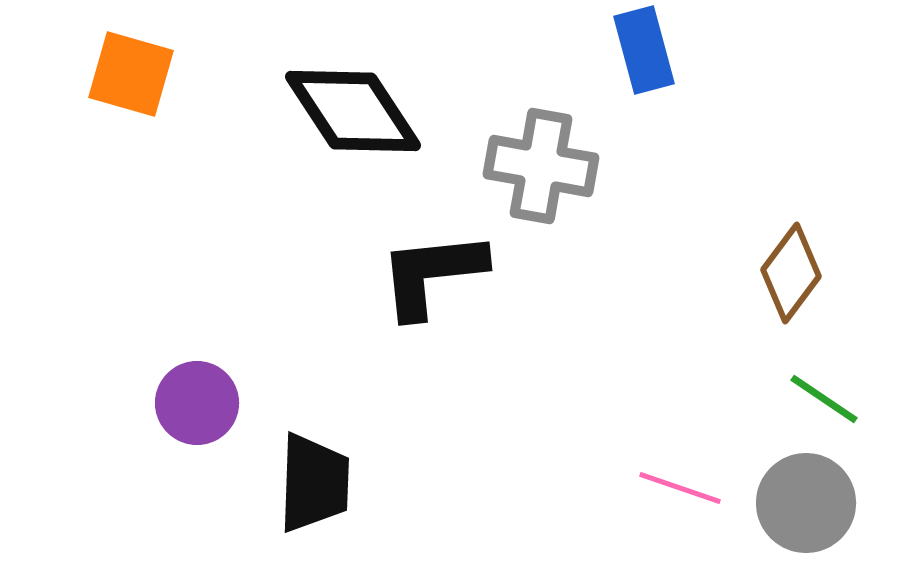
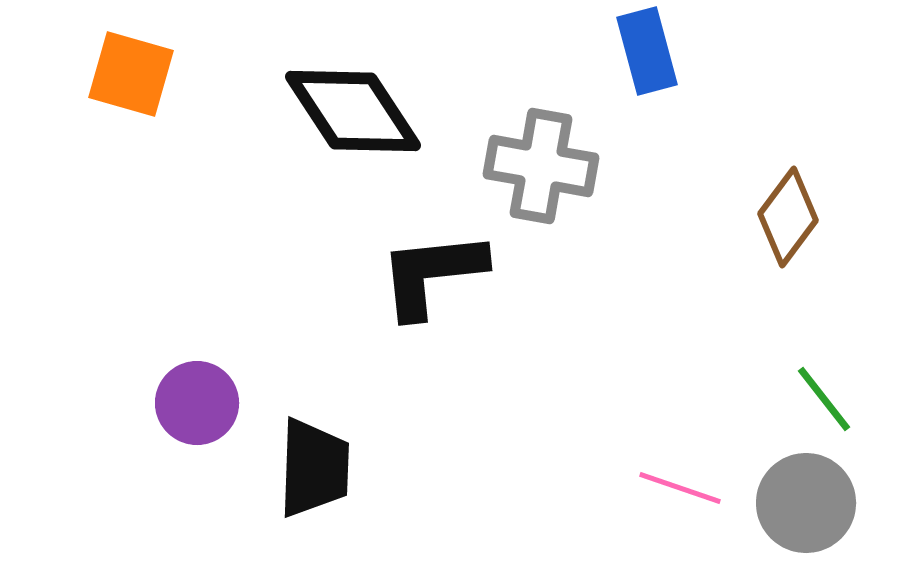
blue rectangle: moved 3 px right, 1 px down
brown diamond: moved 3 px left, 56 px up
green line: rotated 18 degrees clockwise
black trapezoid: moved 15 px up
